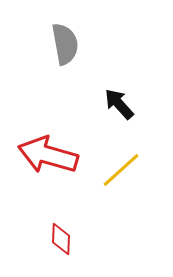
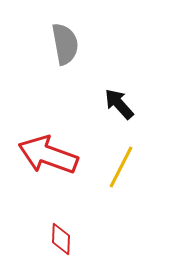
red arrow: rotated 4 degrees clockwise
yellow line: moved 3 px up; rotated 21 degrees counterclockwise
